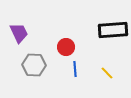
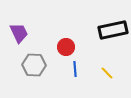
black rectangle: rotated 8 degrees counterclockwise
